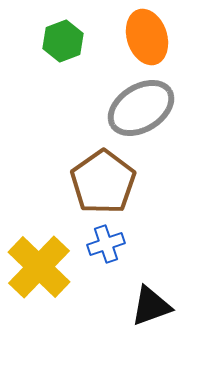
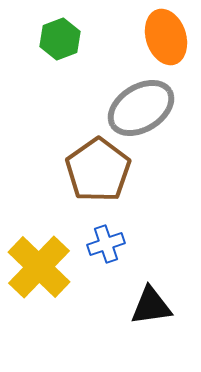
orange ellipse: moved 19 px right
green hexagon: moved 3 px left, 2 px up
brown pentagon: moved 5 px left, 12 px up
black triangle: rotated 12 degrees clockwise
